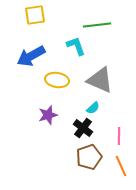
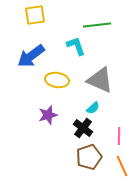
blue arrow: rotated 8 degrees counterclockwise
orange line: moved 1 px right
